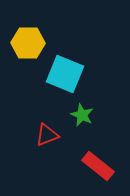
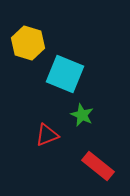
yellow hexagon: rotated 16 degrees clockwise
